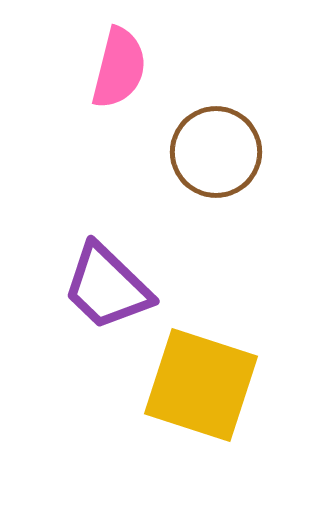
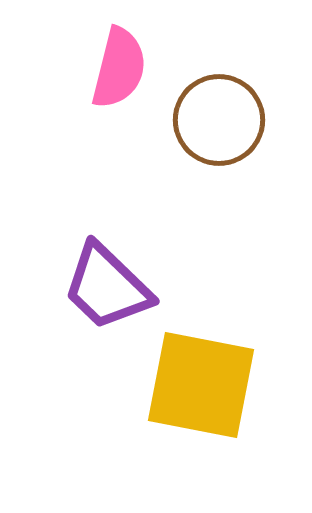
brown circle: moved 3 px right, 32 px up
yellow square: rotated 7 degrees counterclockwise
